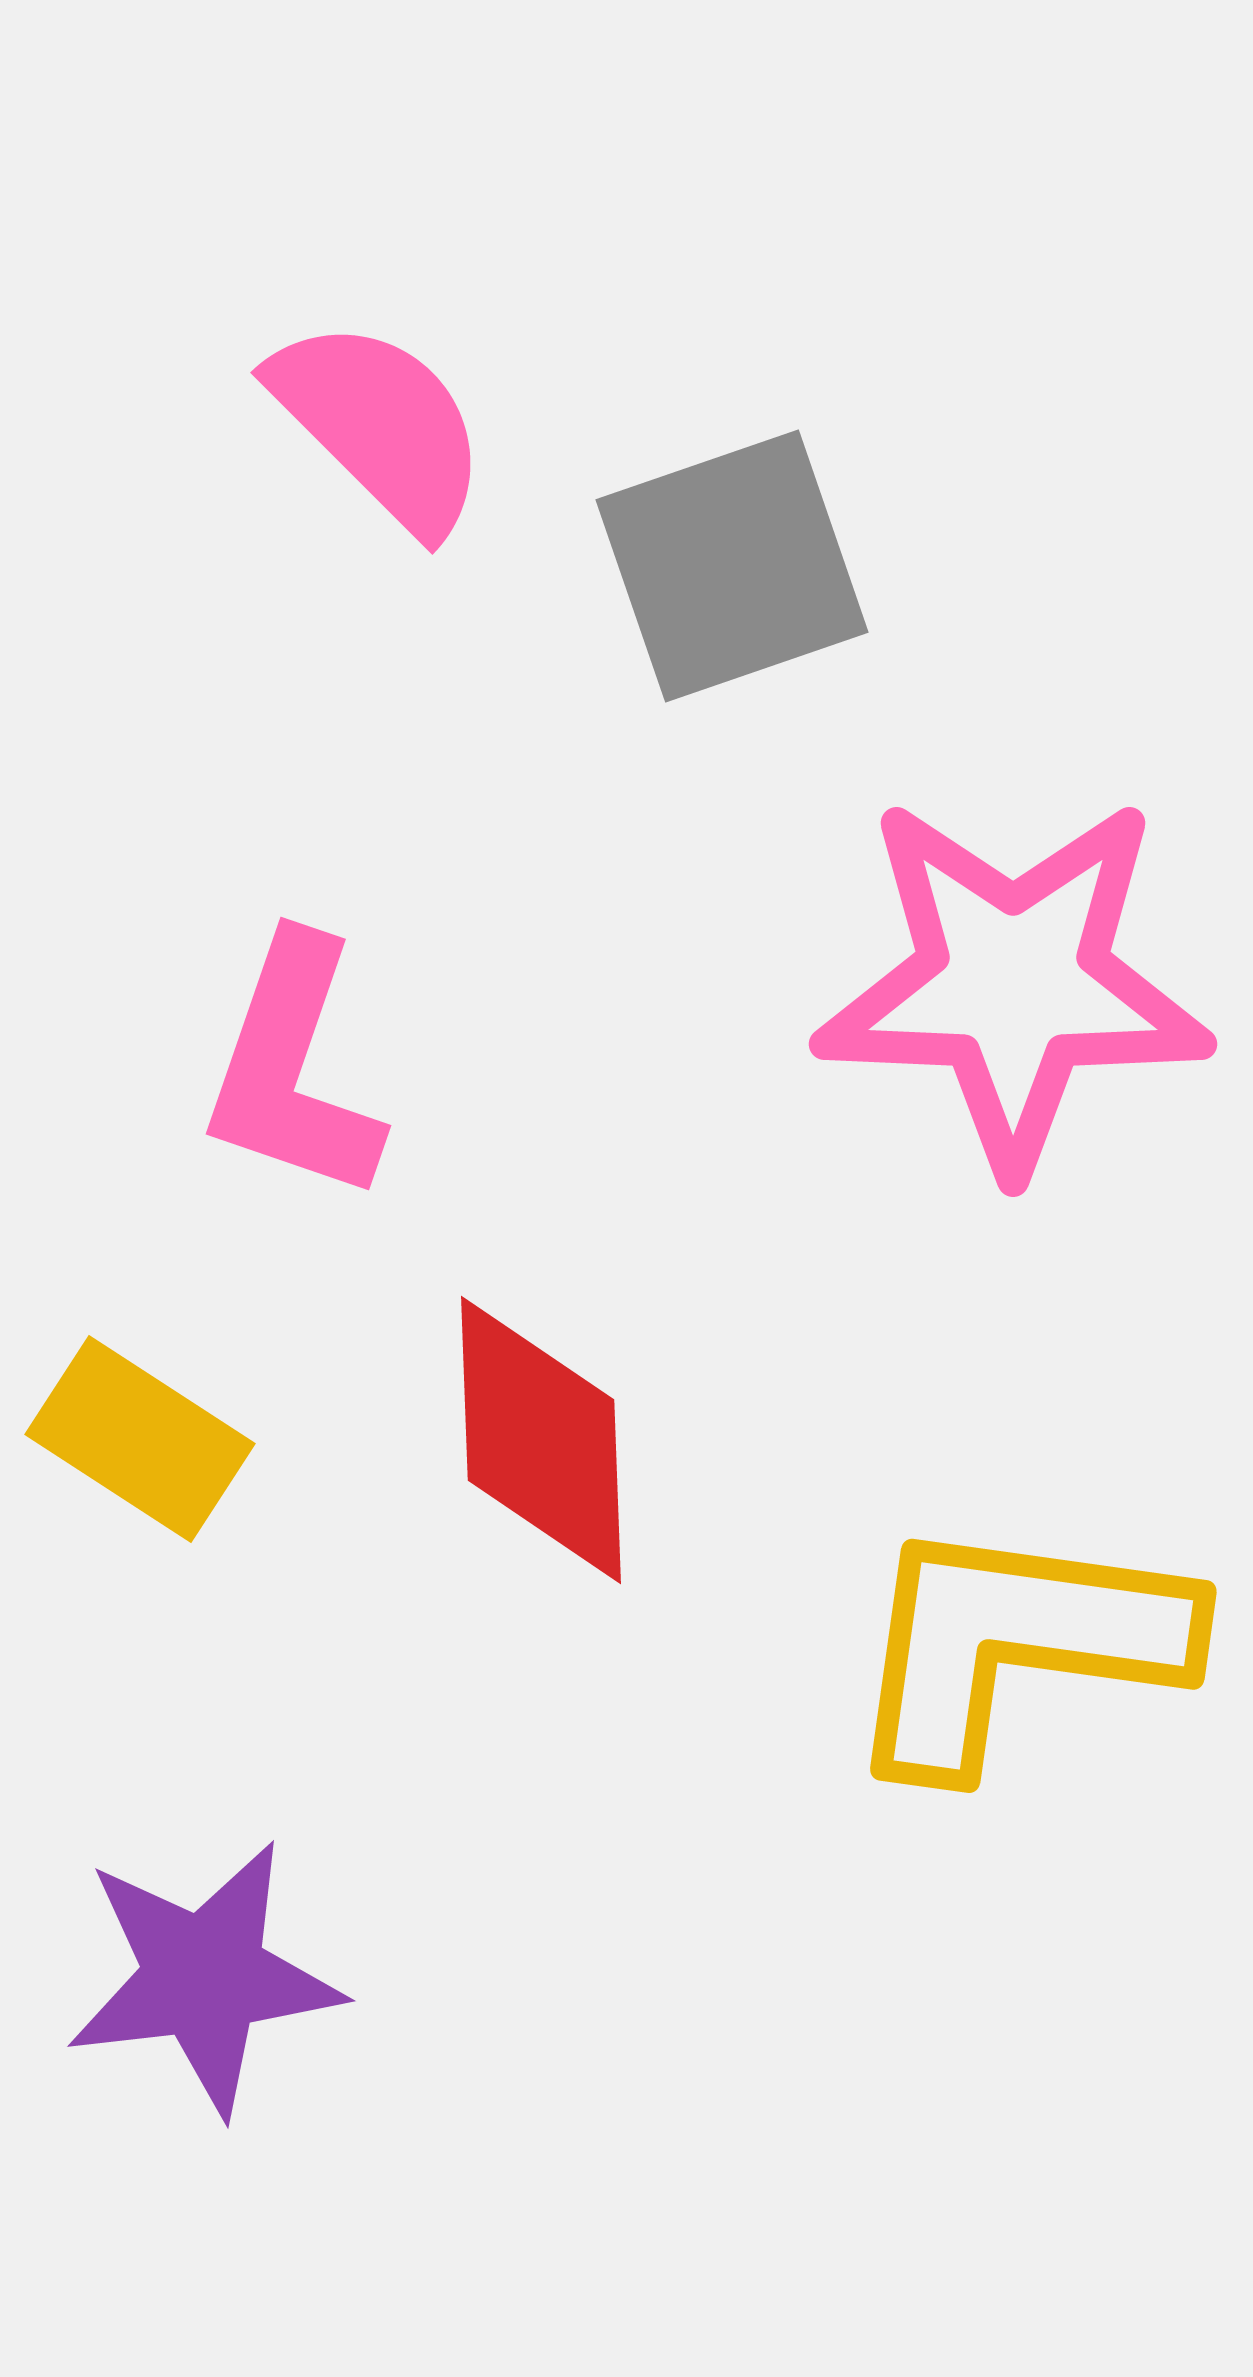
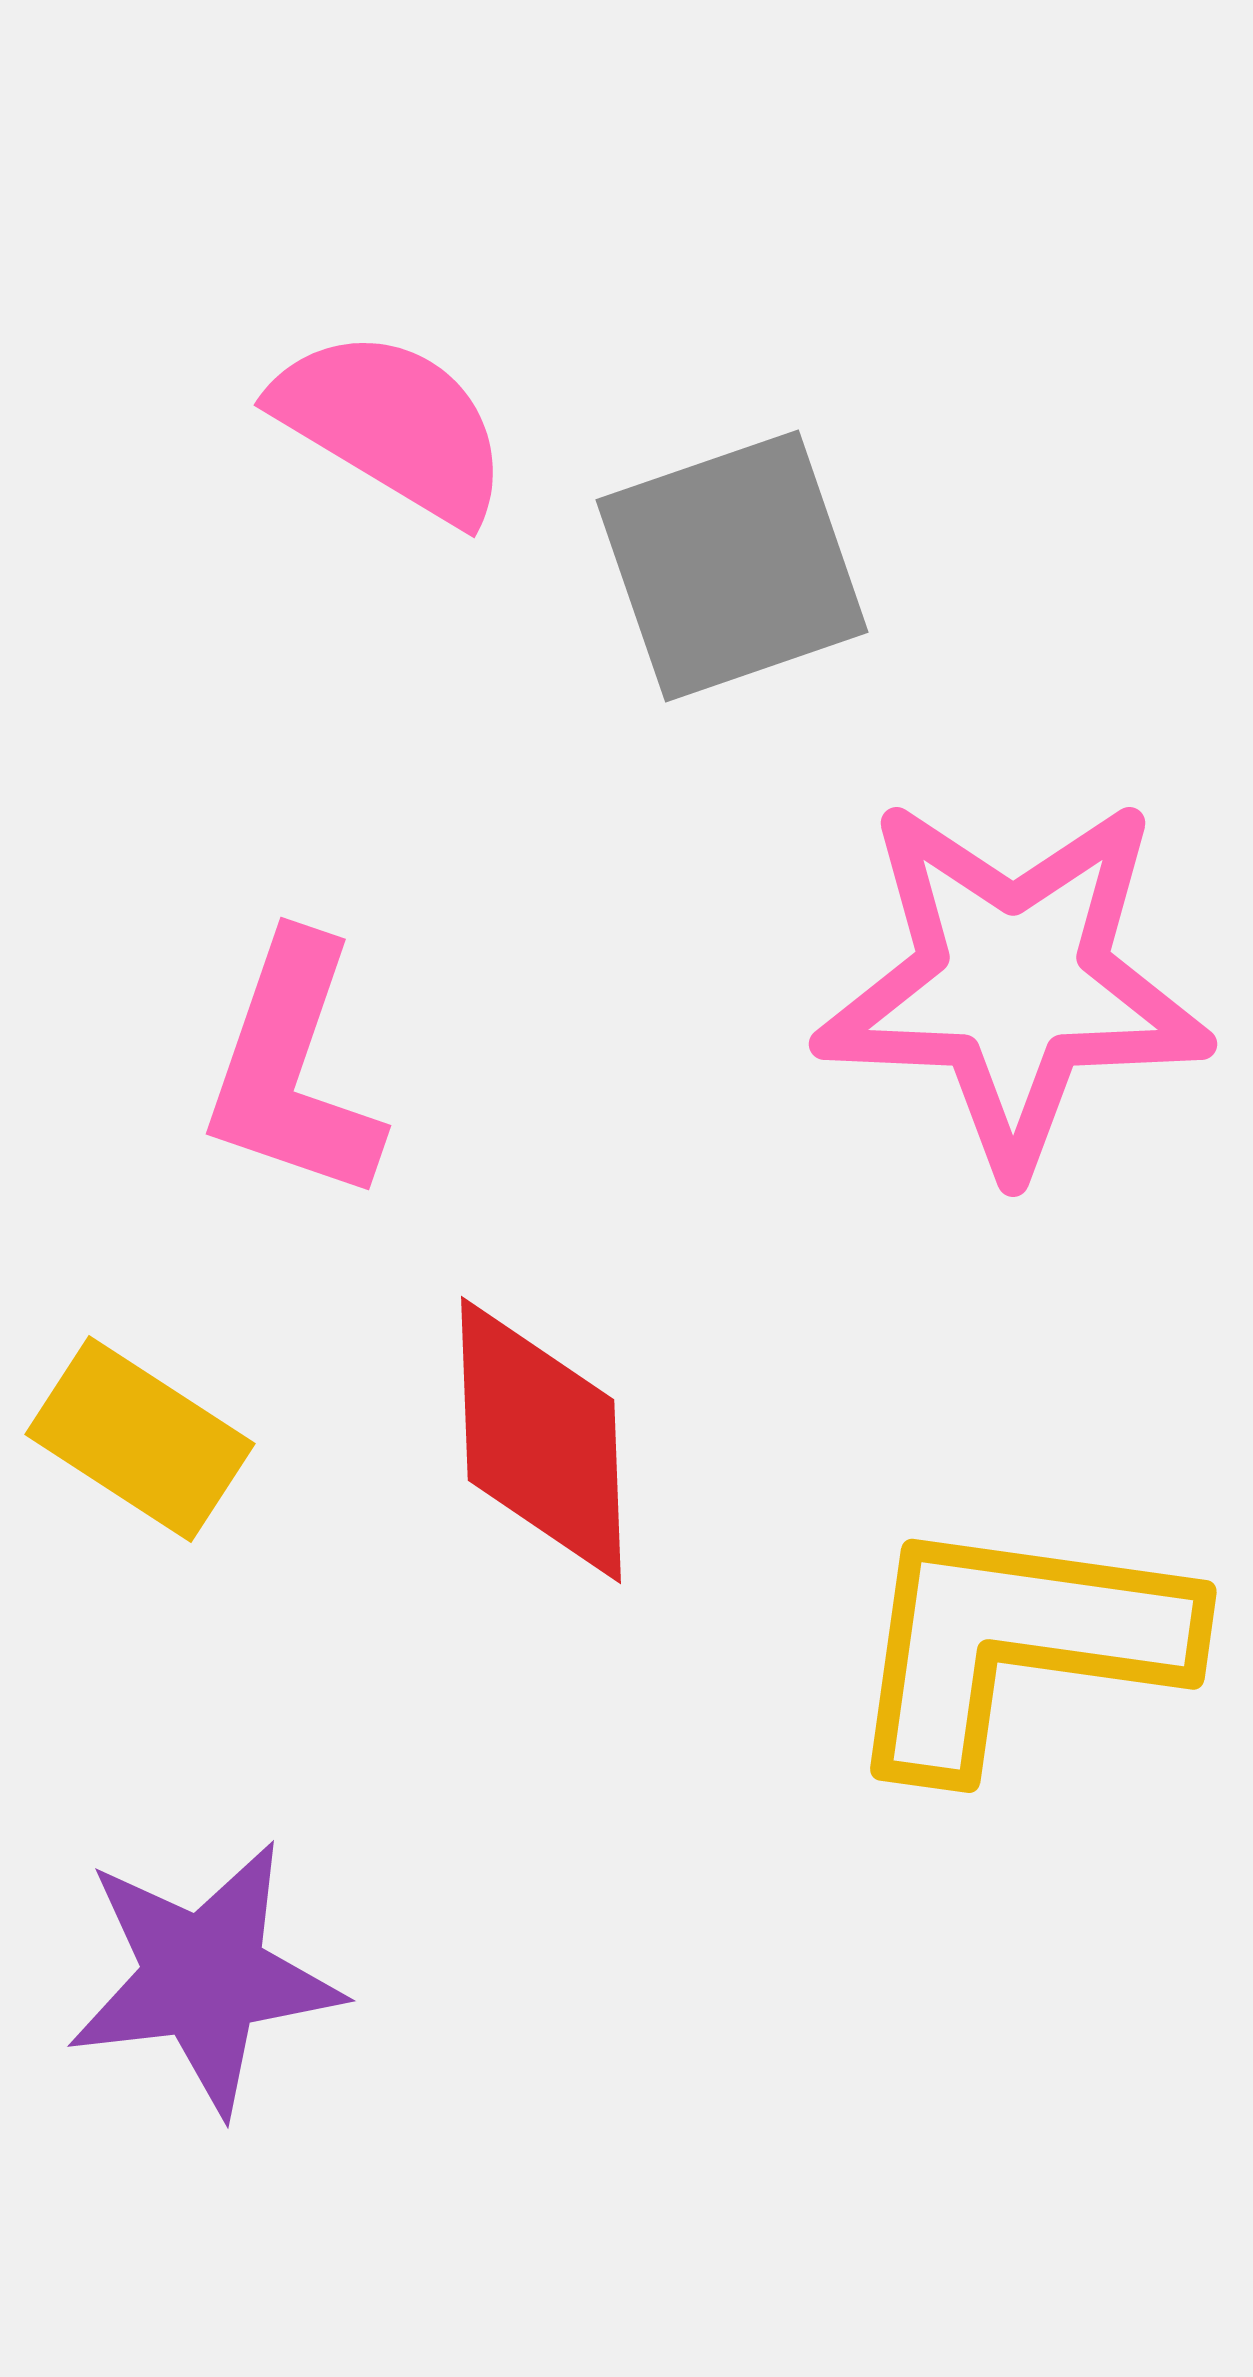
pink semicircle: moved 12 px right; rotated 14 degrees counterclockwise
